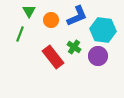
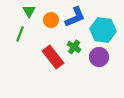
blue L-shape: moved 2 px left, 1 px down
purple circle: moved 1 px right, 1 px down
